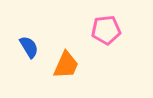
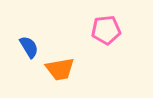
orange trapezoid: moved 6 px left, 4 px down; rotated 56 degrees clockwise
